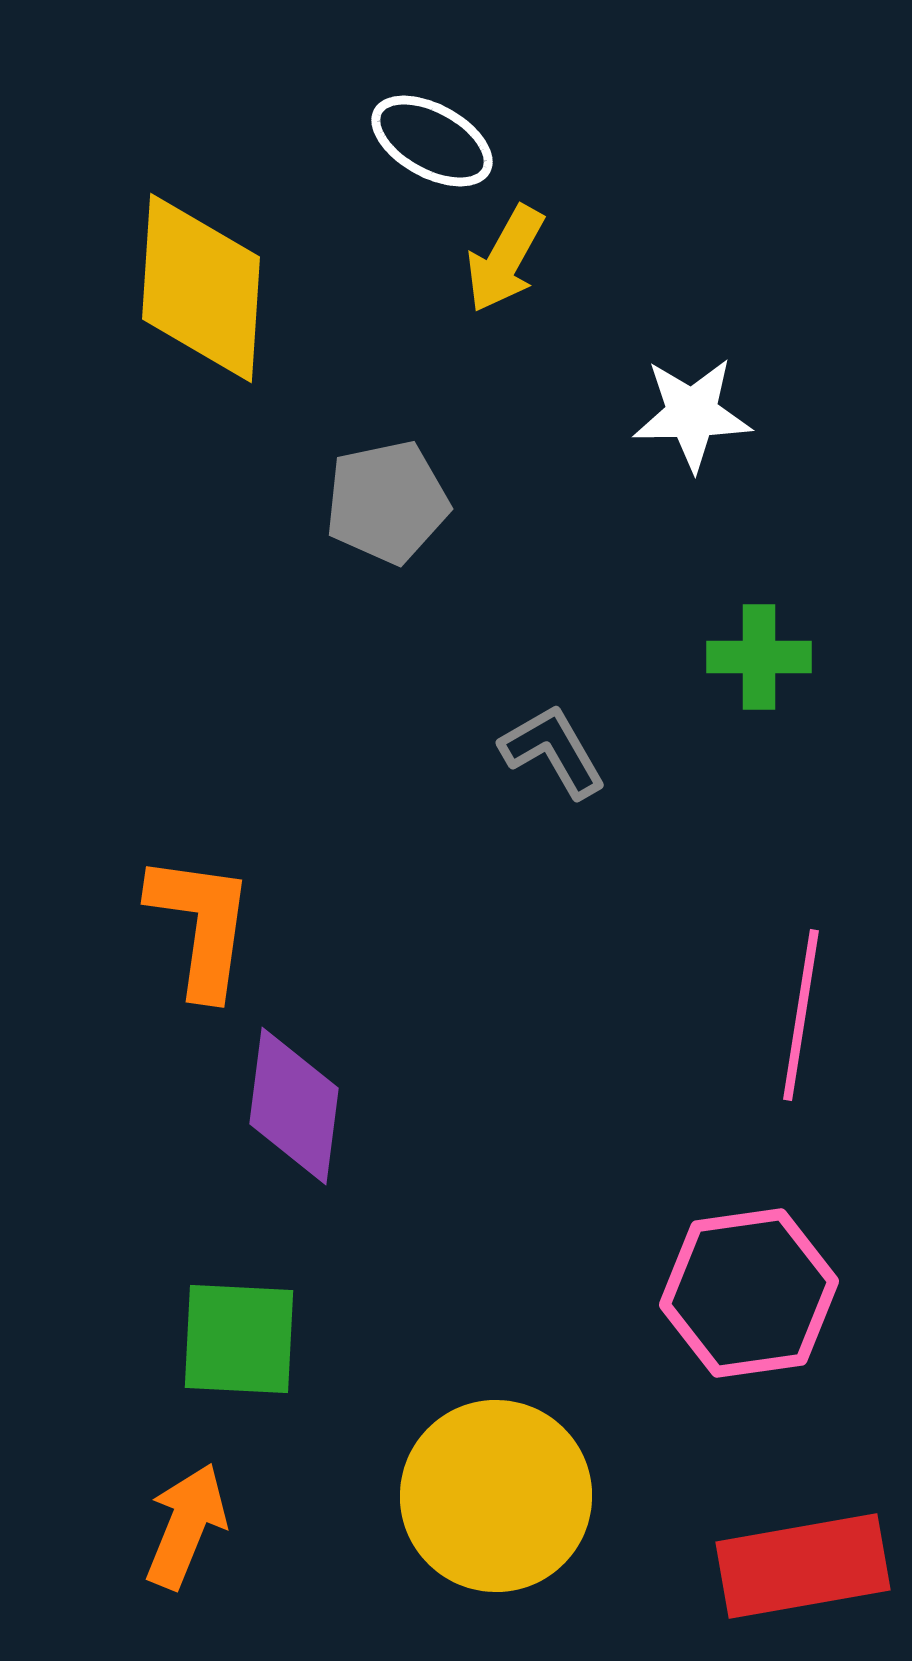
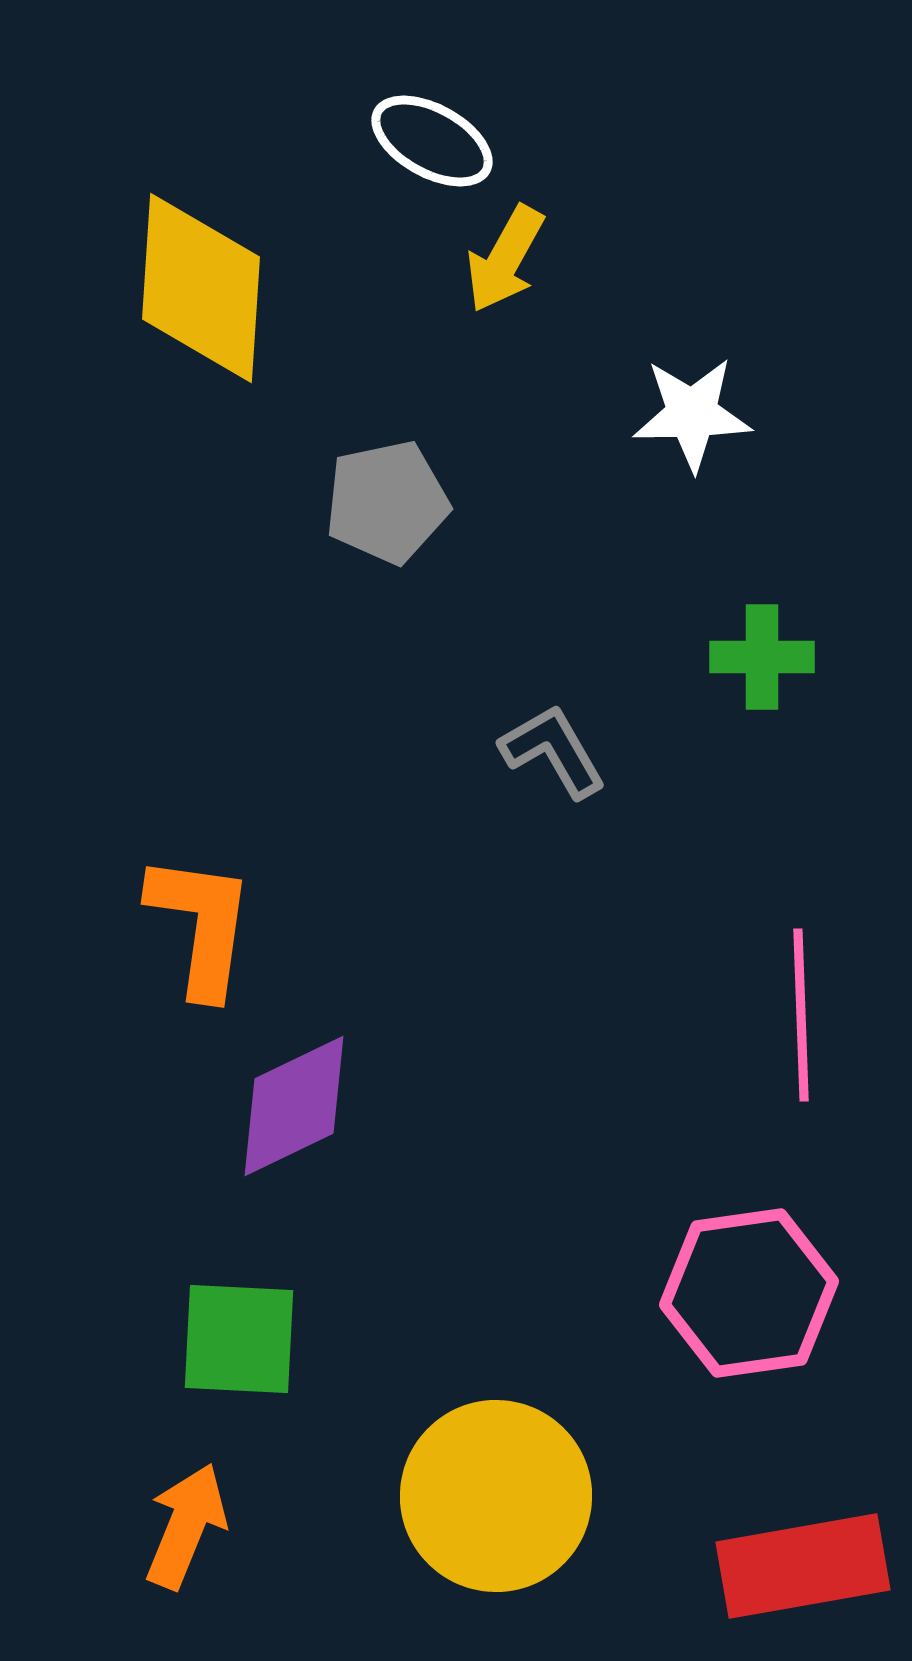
green cross: moved 3 px right
pink line: rotated 11 degrees counterclockwise
purple diamond: rotated 57 degrees clockwise
